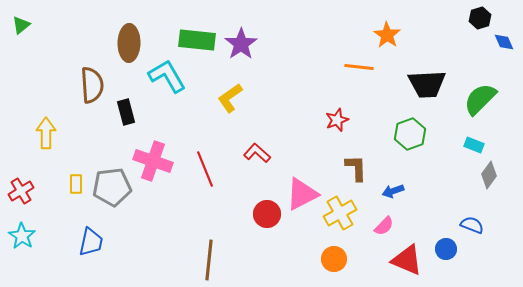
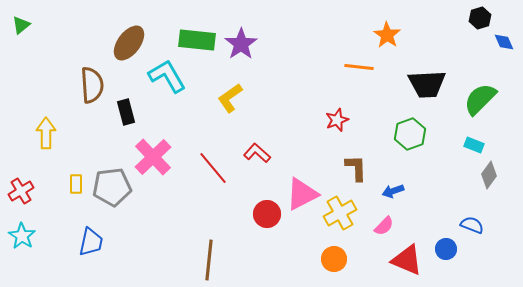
brown ellipse: rotated 36 degrees clockwise
pink cross: moved 4 px up; rotated 27 degrees clockwise
red line: moved 8 px right, 1 px up; rotated 18 degrees counterclockwise
